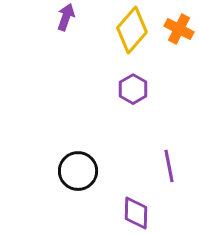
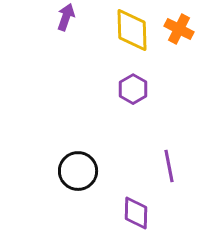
yellow diamond: rotated 42 degrees counterclockwise
